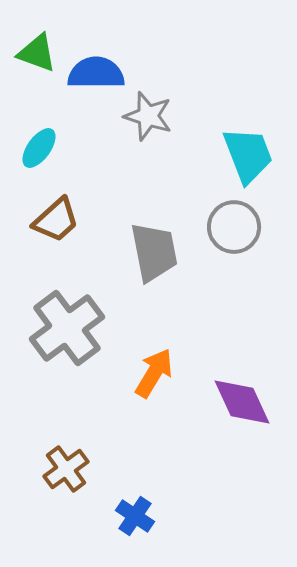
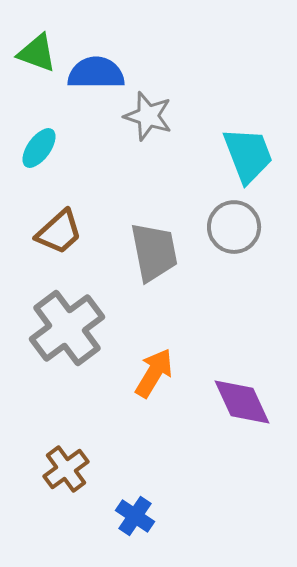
brown trapezoid: moved 3 px right, 12 px down
